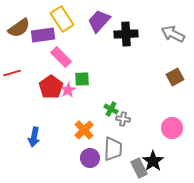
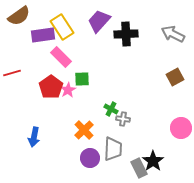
yellow rectangle: moved 8 px down
brown semicircle: moved 12 px up
pink circle: moved 9 px right
